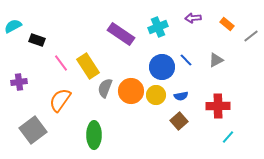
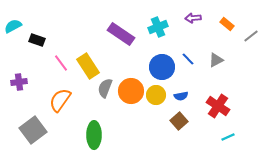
blue line: moved 2 px right, 1 px up
red cross: rotated 35 degrees clockwise
cyan line: rotated 24 degrees clockwise
